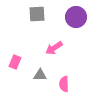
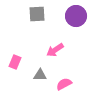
purple circle: moved 1 px up
pink arrow: moved 1 px right, 2 px down
pink semicircle: rotated 63 degrees clockwise
